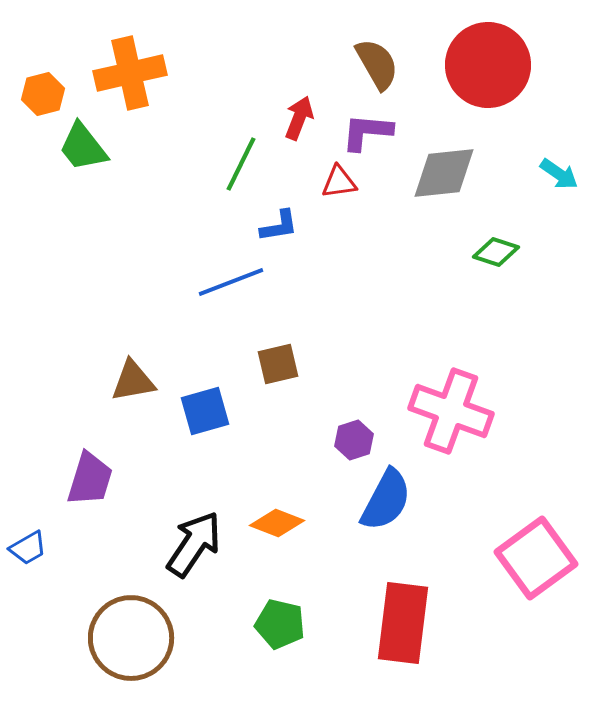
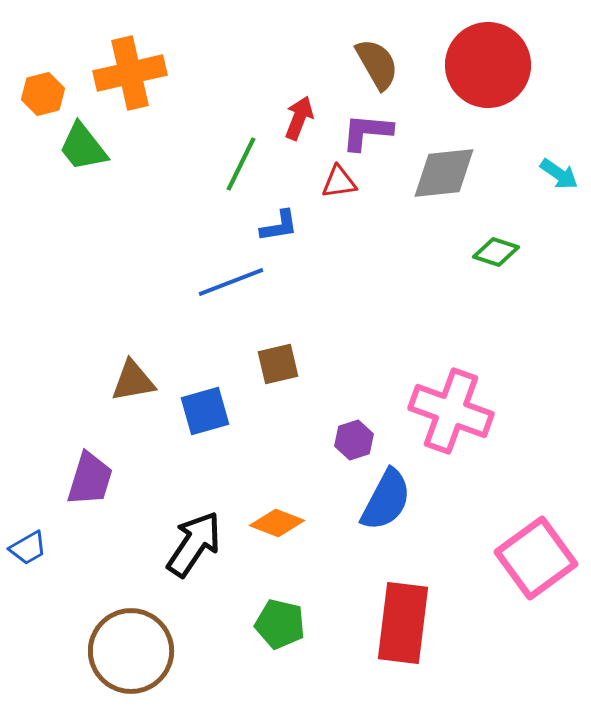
brown circle: moved 13 px down
